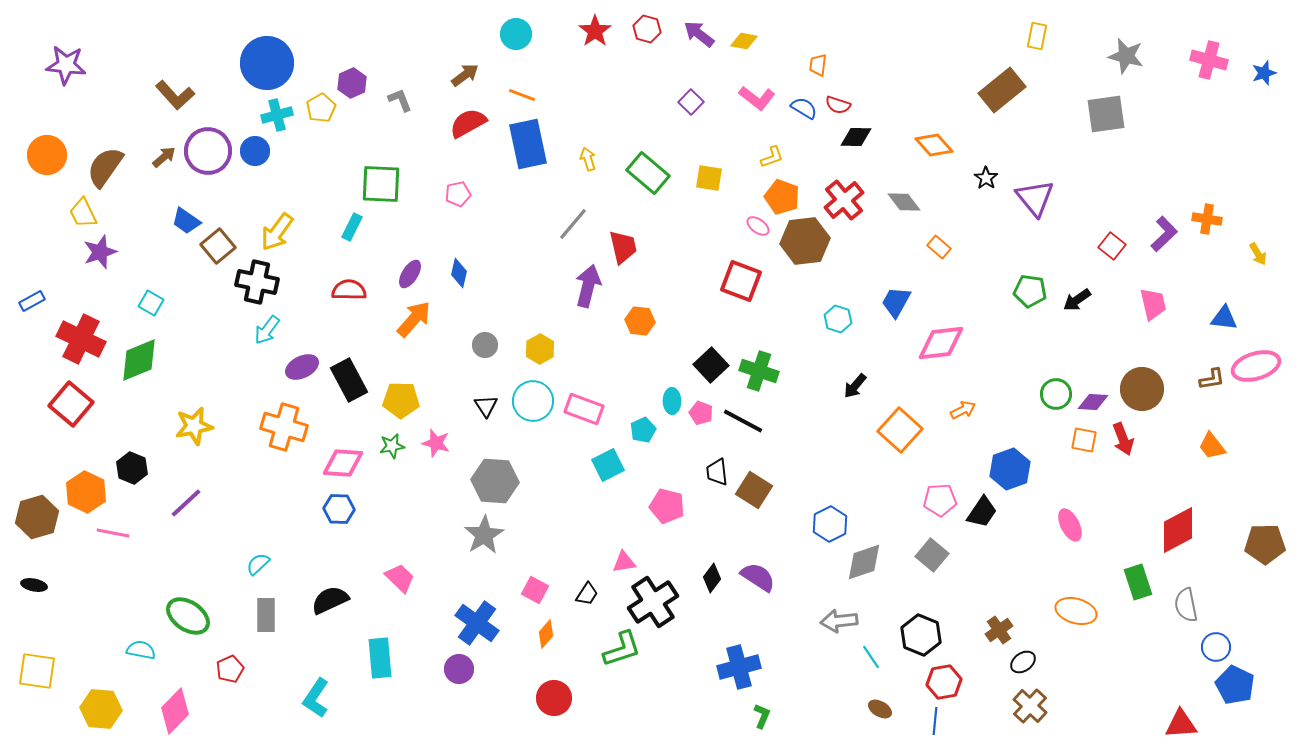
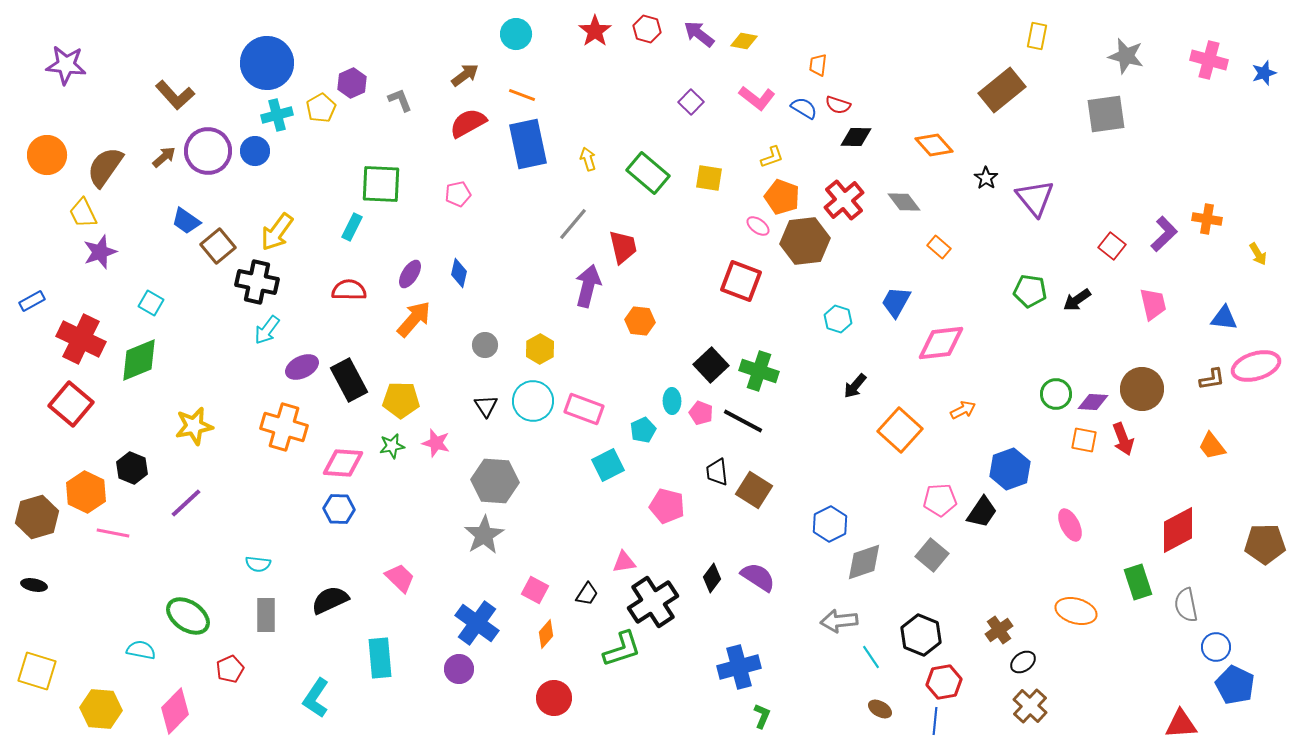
cyan semicircle at (258, 564): rotated 130 degrees counterclockwise
yellow square at (37, 671): rotated 9 degrees clockwise
